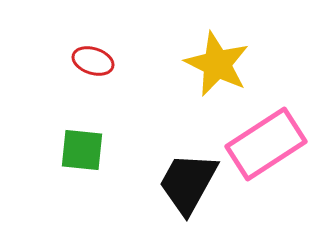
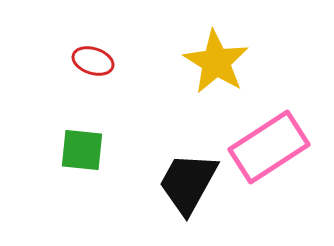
yellow star: moved 1 px left, 2 px up; rotated 6 degrees clockwise
pink rectangle: moved 3 px right, 3 px down
